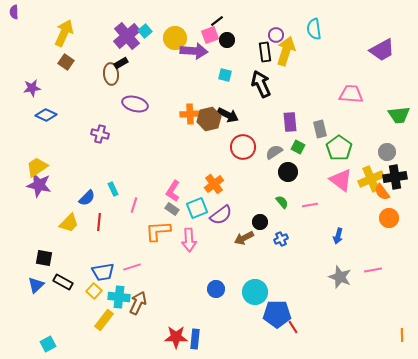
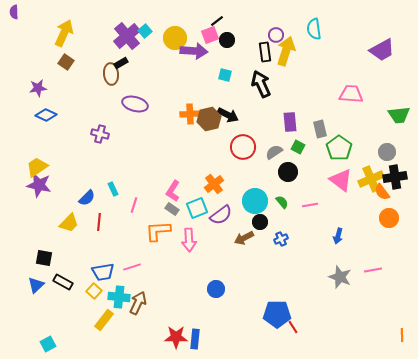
purple star at (32, 88): moved 6 px right
cyan circle at (255, 292): moved 91 px up
